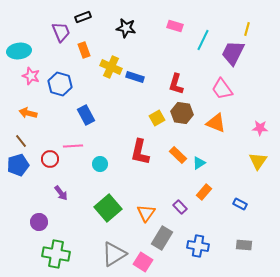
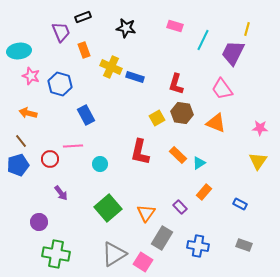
gray rectangle at (244, 245): rotated 14 degrees clockwise
